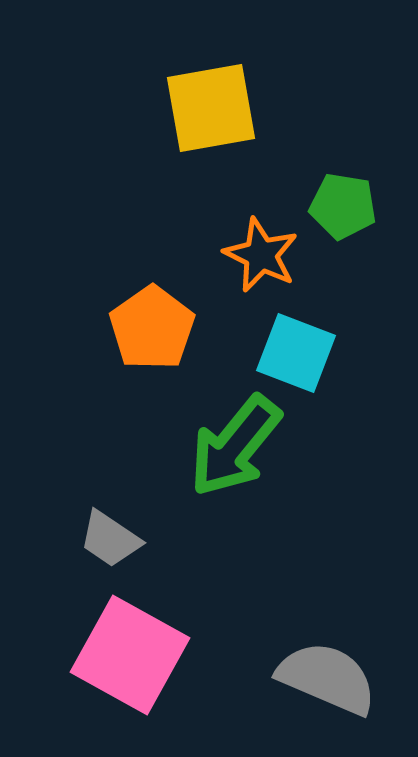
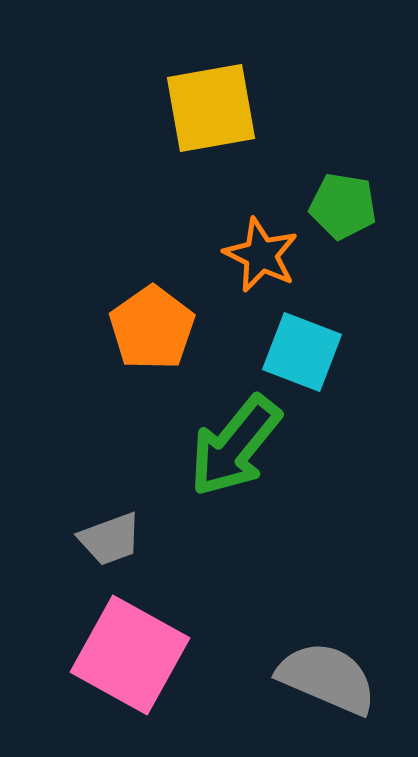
cyan square: moved 6 px right, 1 px up
gray trapezoid: rotated 54 degrees counterclockwise
